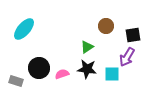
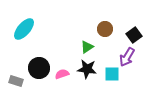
brown circle: moved 1 px left, 3 px down
black square: moved 1 px right; rotated 28 degrees counterclockwise
